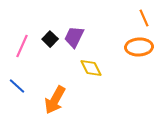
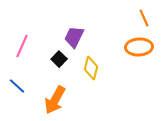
black square: moved 9 px right, 20 px down
yellow diamond: rotated 40 degrees clockwise
